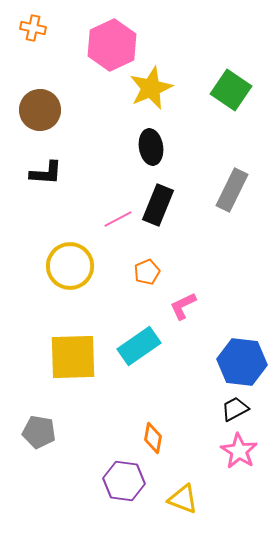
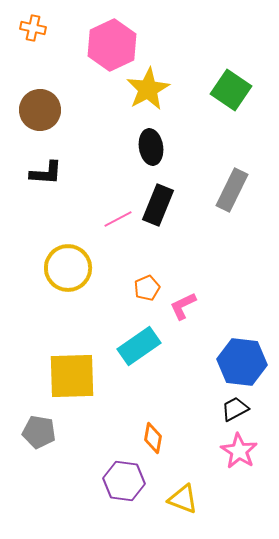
yellow star: moved 3 px left, 1 px down; rotated 6 degrees counterclockwise
yellow circle: moved 2 px left, 2 px down
orange pentagon: moved 16 px down
yellow square: moved 1 px left, 19 px down
